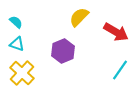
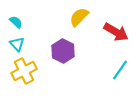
cyan triangle: rotated 28 degrees clockwise
purple hexagon: rotated 10 degrees counterclockwise
yellow cross: moved 2 px right, 2 px up; rotated 20 degrees clockwise
